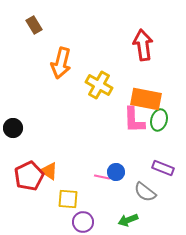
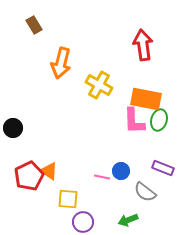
pink L-shape: moved 1 px down
blue circle: moved 5 px right, 1 px up
